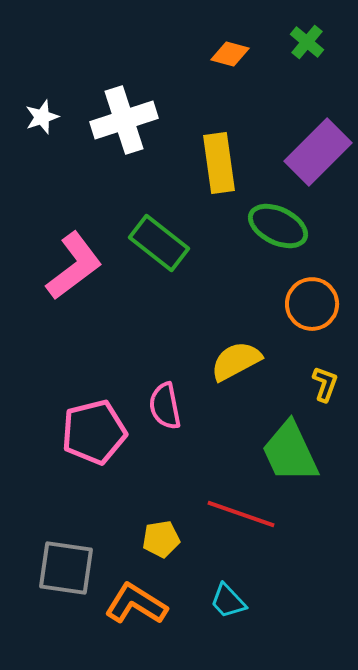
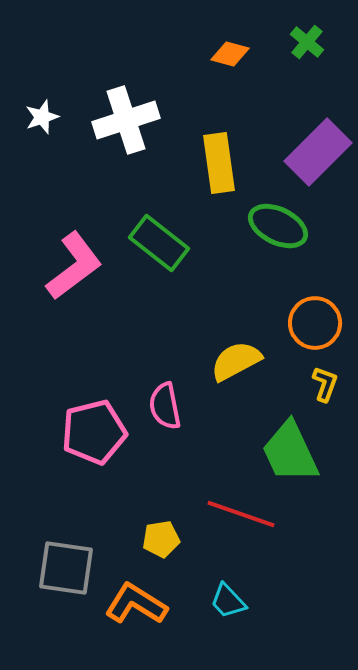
white cross: moved 2 px right
orange circle: moved 3 px right, 19 px down
